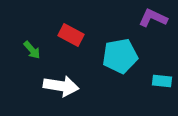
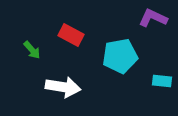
white arrow: moved 2 px right, 1 px down
